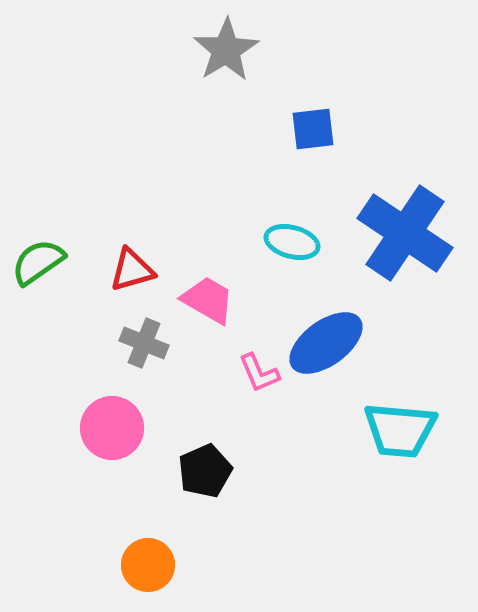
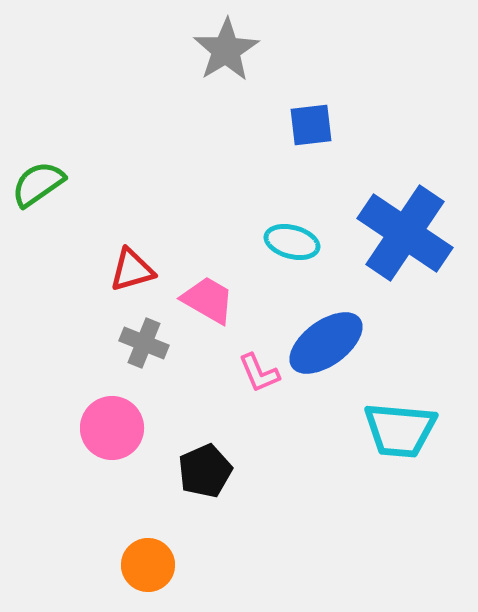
blue square: moved 2 px left, 4 px up
green semicircle: moved 78 px up
